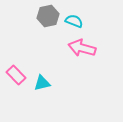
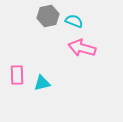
pink rectangle: moved 1 px right; rotated 42 degrees clockwise
